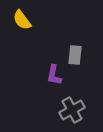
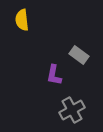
yellow semicircle: rotated 30 degrees clockwise
gray rectangle: moved 4 px right; rotated 60 degrees counterclockwise
